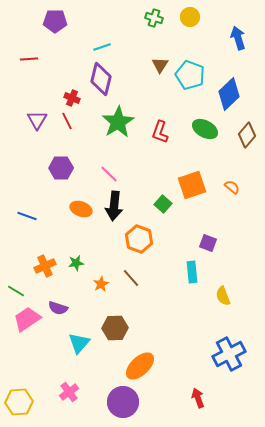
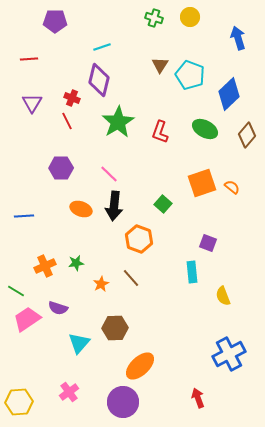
purple diamond at (101, 79): moved 2 px left, 1 px down
purple triangle at (37, 120): moved 5 px left, 17 px up
orange square at (192, 185): moved 10 px right, 2 px up
blue line at (27, 216): moved 3 px left; rotated 24 degrees counterclockwise
